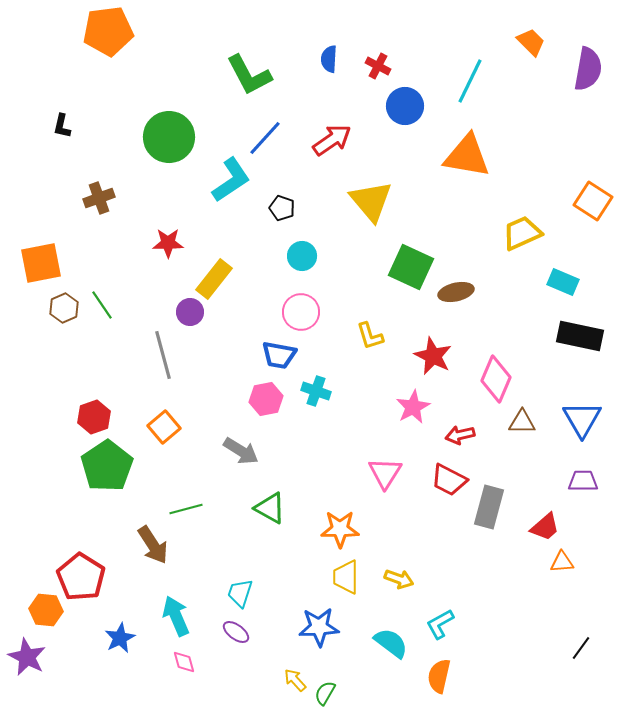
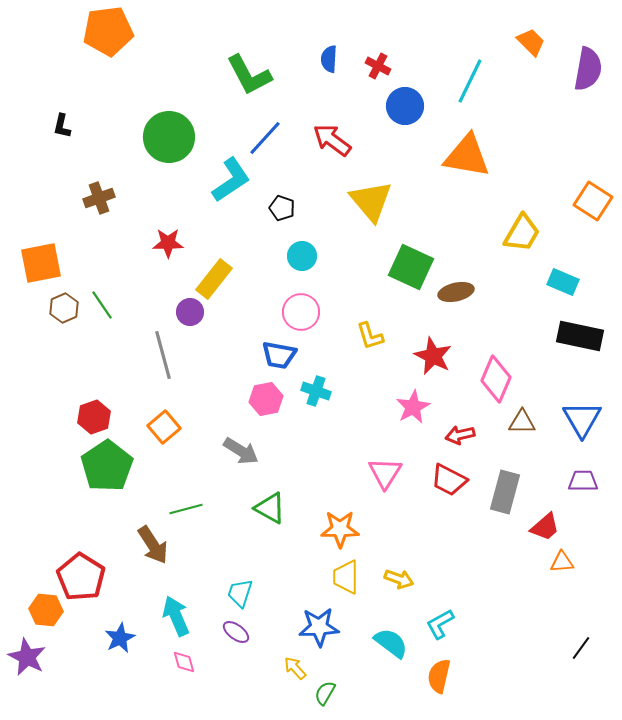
red arrow at (332, 140): rotated 108 degrees counterclockwise
yellow trapezoid at (522, 233): rotated 144 degrees clockwise
gray rectangle at (489, 507): moved 16 px right, 15 px up
yellow arrow at (295, 680): moved 12 px up
